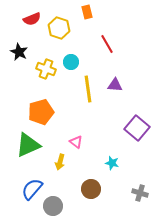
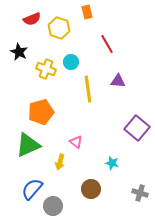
purple triangle: moved 3 px right, 4 px up
